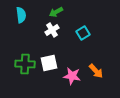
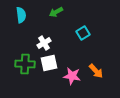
white cross: moved 8 px left, 13 px down
